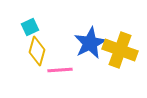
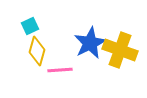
cyan square: moved 1 px up
